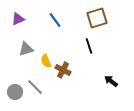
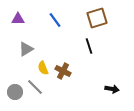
purple triangle: rotated 24 degrees clockwise
gray triangle: rotated 14 degrees counterclockwise
yellow semicircle: moved 3 px left, 7 px down
brown cross: moved 1 px down
black arrow: moved 1 px right, 8 px down; rotated 152 degrees clockwise
